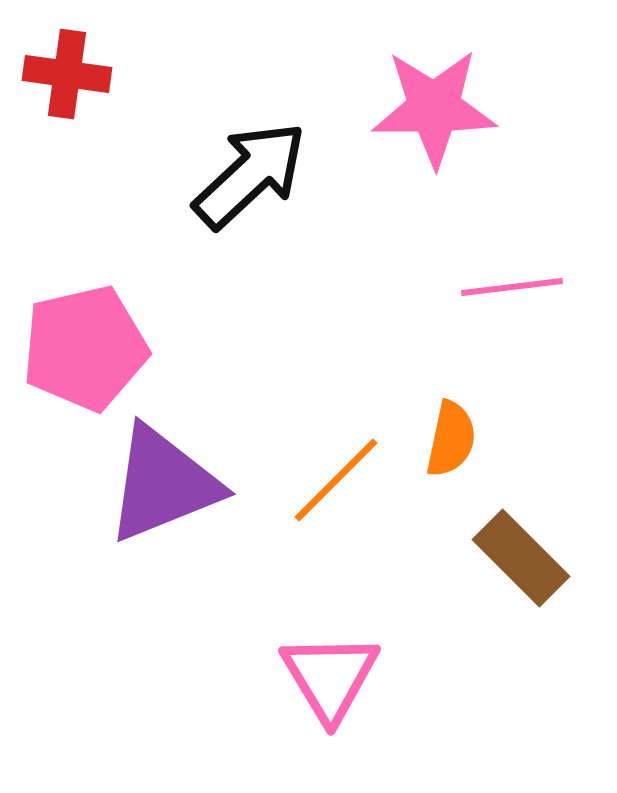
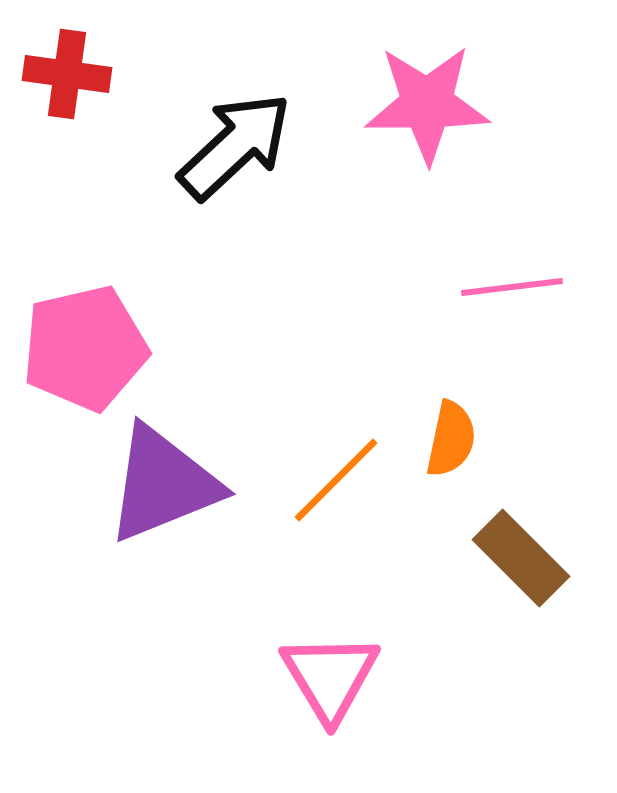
pink star: moved 7 px left, 4 px up
black arrow: moved 15 px left, 29 px up
